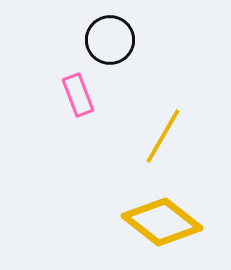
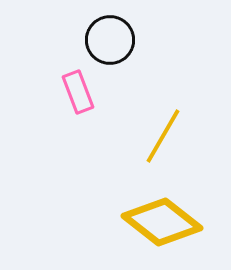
pink rectangle: moved 3 px up
